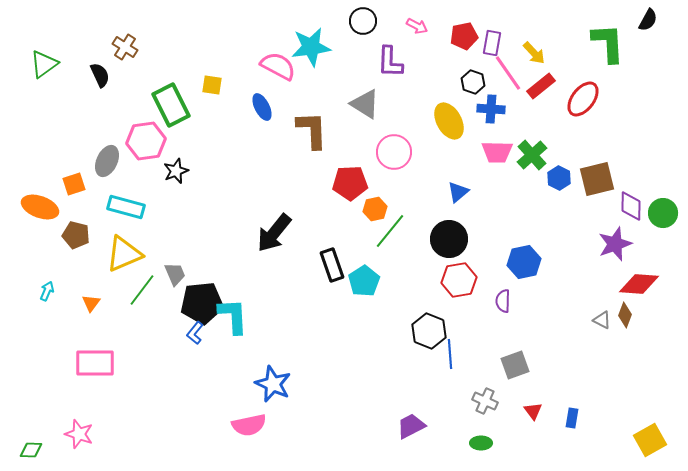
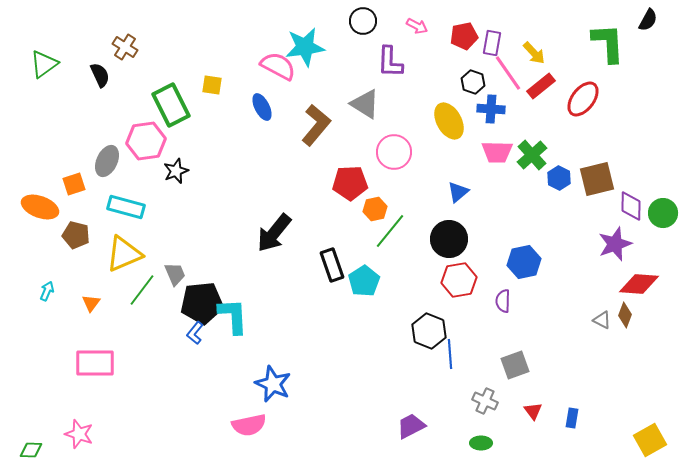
cyan star at (311, 47): moved 6 px left
brown L-shape at (312, 130): moved 4 px right, 5 px up; rotated 42 degrees clockwise
